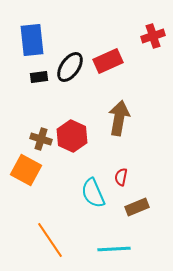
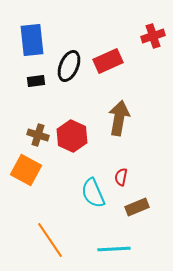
black ellipse: moved 1 px left, 1 px up; rotated 12 degrees counterclockwise
black rectangle: moved 3 px left, 4 px down
brown cross: moved 3 px left, 4 px up
